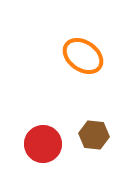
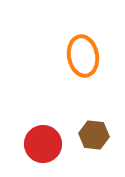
orange ellipse: rotated 45 degrees clockwise
